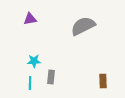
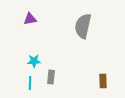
gray semicircle: rotated 50 degrees counterclockwise
